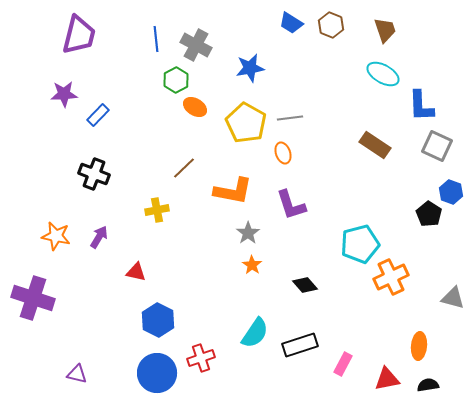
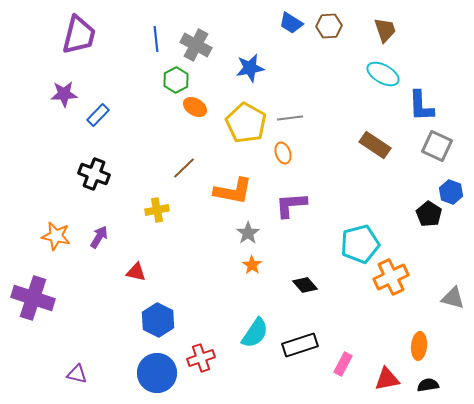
brown hexagon at (331, 25): moved 2 px left, 1 px down; rotated 25 degrees counterclockwise
purple L-shape at (291, 205): rotated 104 degrees clockwise
